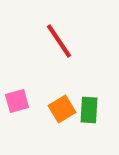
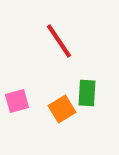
green rectangle: moved 2 px left, 17 px up
